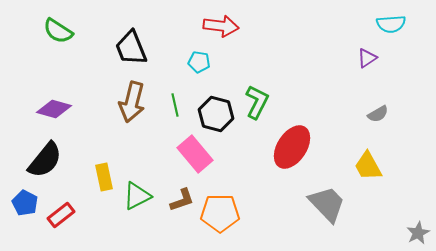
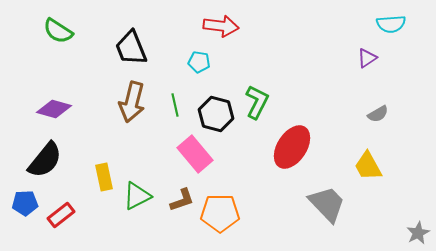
blue pentagon: rotated 30 degrees counterclockwise
